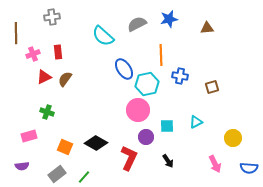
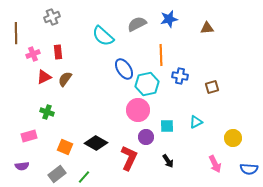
gray cross: rotated 14 degrees counterclockwise
blue semicircle: moved 1 px down
